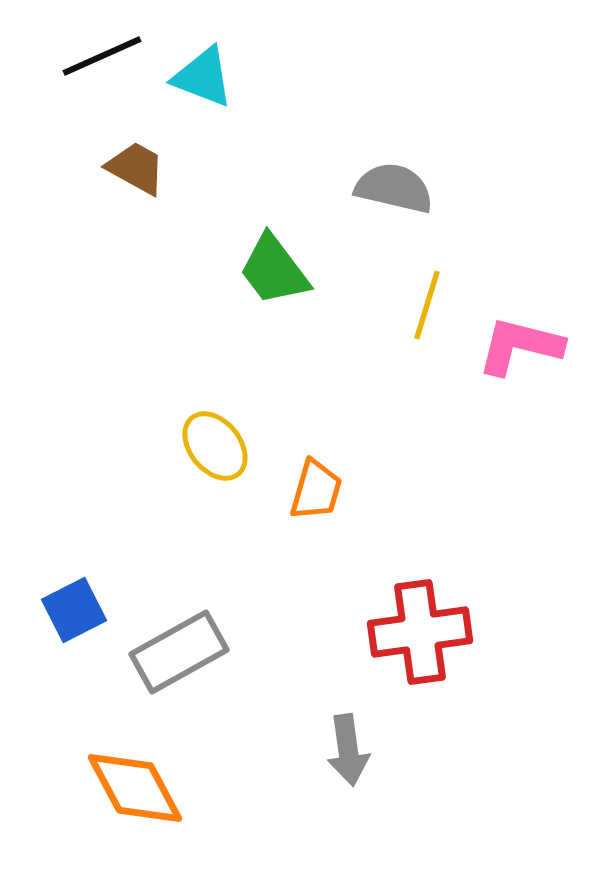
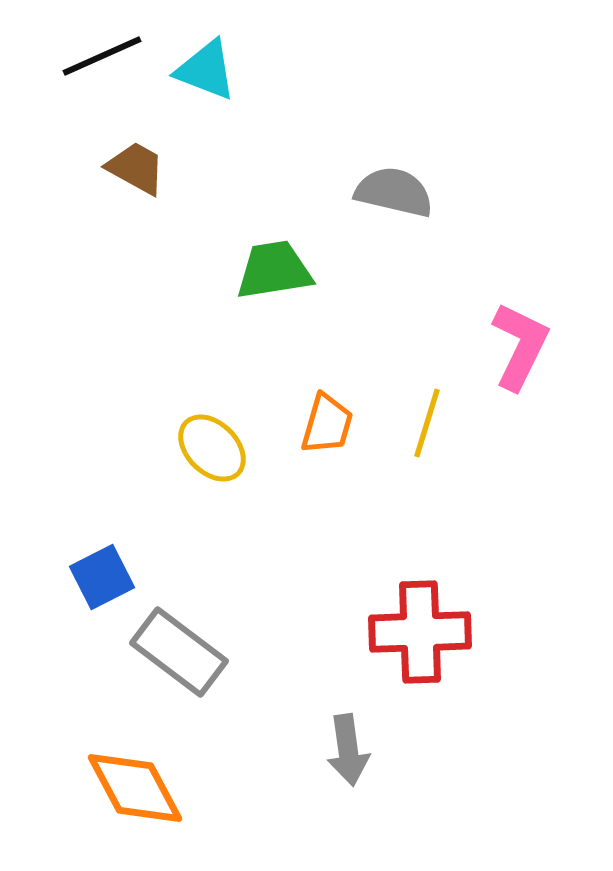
cyan triangle: moved 3 px right, 7 px up
gray semicircle: moved 4 px down
green trapezoid: rotated 118 degrees clockwise
yellow line: moved 118 px down
pink L-shape: rotated 102 degrees clockwise
yellow ellipse: moved 3 px left, 2 px down; rotated 6 degrees counterclockwise
orange trapezoid: moved 11 px right, 66 px up
blue square: moved 28 px right, 33 px up
red cross: rotated 6 degrees clockwise
gray rectangle: rotated 66 degrees clockwise
